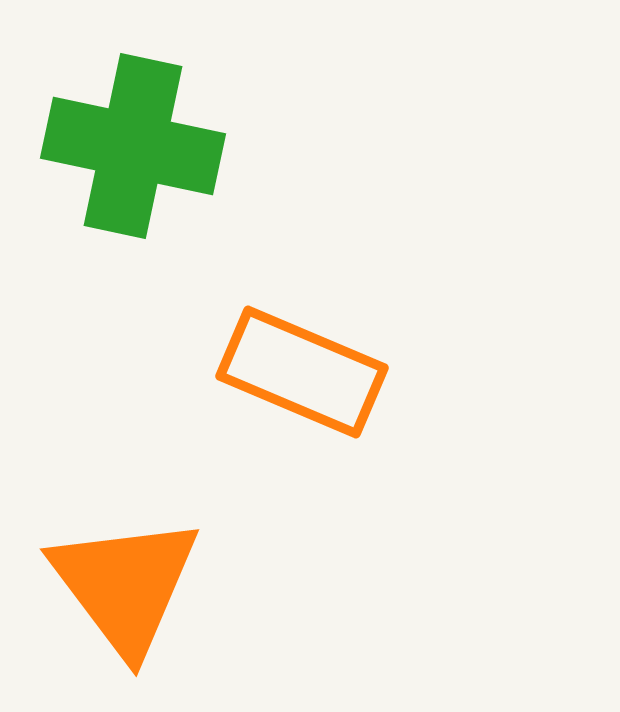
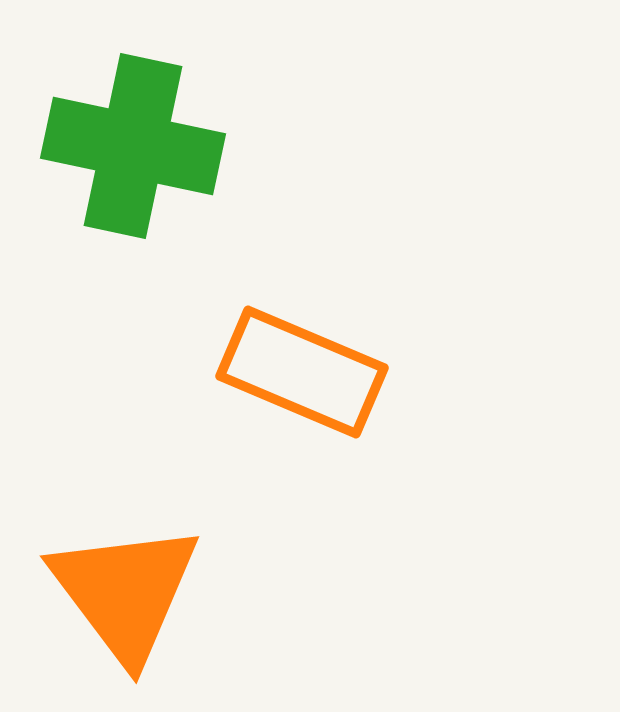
orange triangle: moved 7 px down
